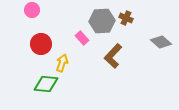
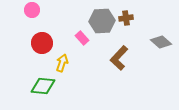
brown cross: rotated 32 degrees counterclockwise
red circle: moved 1 px right, 1 px up
brown L-shape: moved 6 px right, 2 px down
green diamond: moved 3 px left, 2 px down
